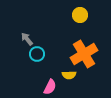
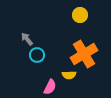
cyan circle: moved 1 px down
